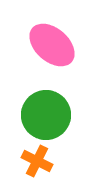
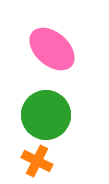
pink ellipse: moved 4 px down
